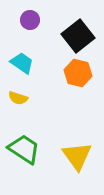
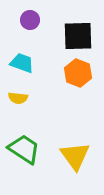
black square: rotated 36 degrees clockwise
cyan trapezoid: rotated 15 degrees counterclockwise
orange hexagon: rotated 8 degrees clockwise
yellow semicircle: rotated 12 degrees counterclockwise
yellow triangle: moved 2 px left
